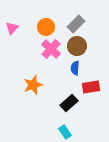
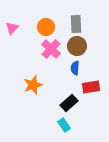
gray rectangle: rotated 48 degrees counterclockwise
cyan rectangle: moved 1 px left, 7 px up
